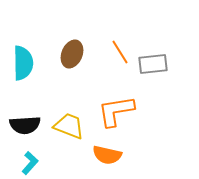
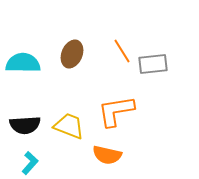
orange line: moved 2 px right, 1 px up
cyan semicircle: rotated 88 degrees counterclockwise
